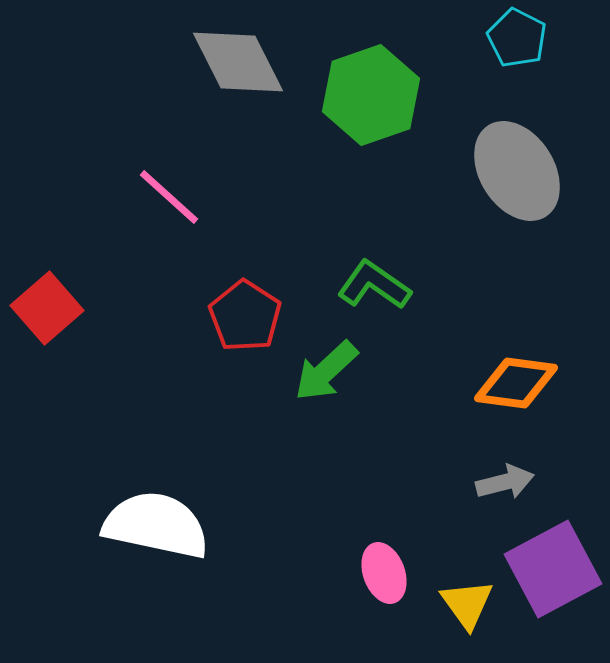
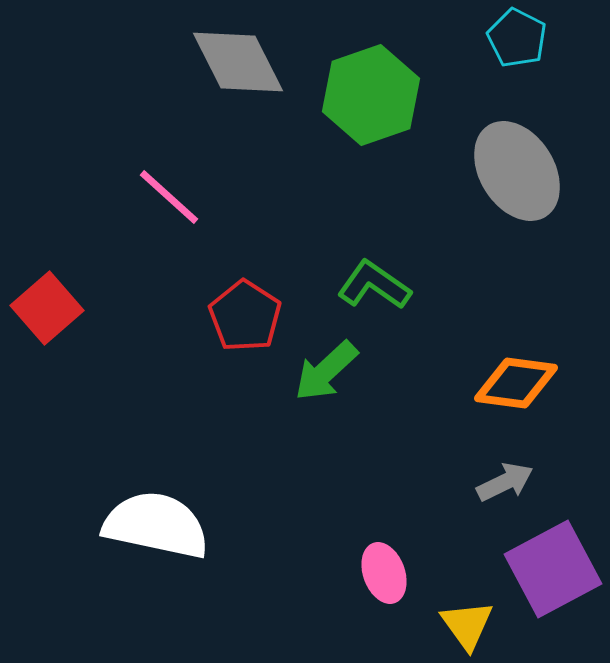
gray arrow: rotated 12 degrees counterclockwise
yellow triangle: moved 21 px down
